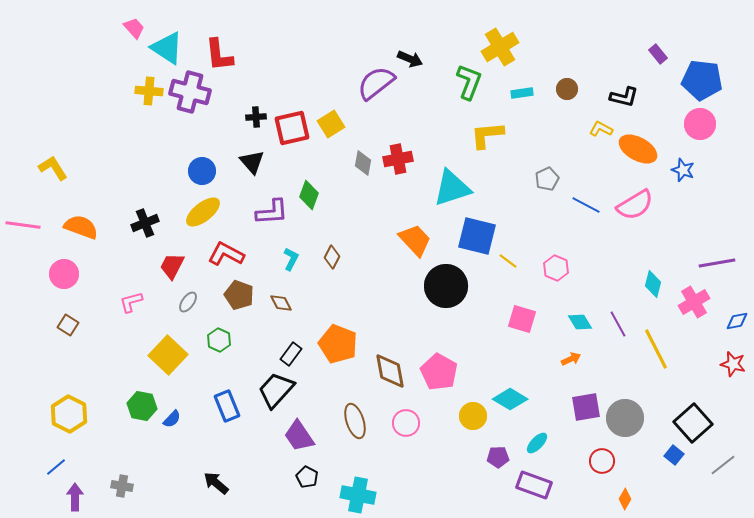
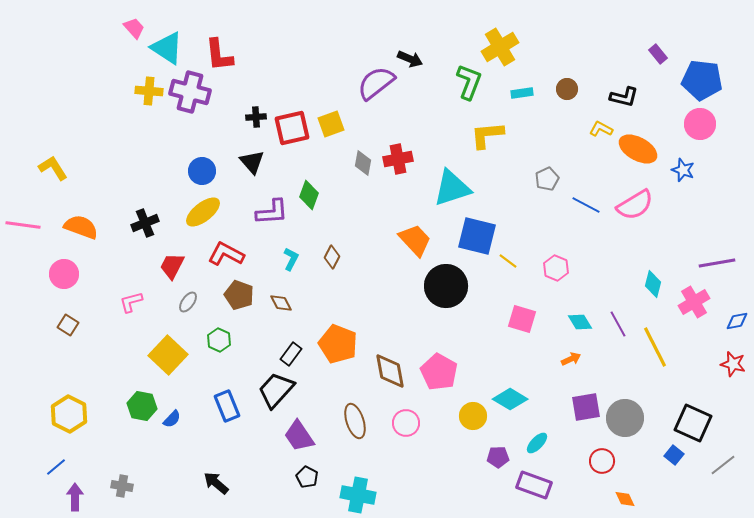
yellow square at (331, 124): rotated 12 degrees clockwise
yellow line at (656, 349): moved 1 px left, 2 px up
black square at (693, 423): rotated 24 degrees counterclockwise
orange diamond at (625, 499): rotated 55 degrees counterclockwise
